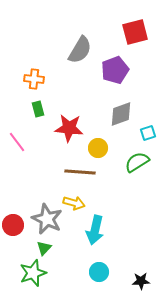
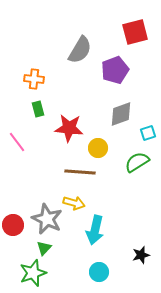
black star: moved 26 px up; rotated 12 degrees counterclockwise
